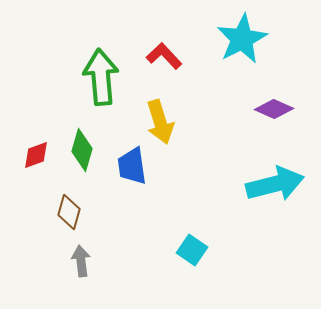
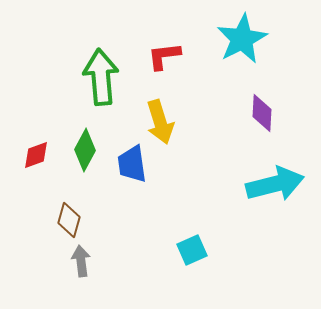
red L-shape: rotated 54 degrees counterclockwise
purple diamond: moved 12 px left, 4 px down; rotated 69 degrees clockwise
green diamond: moved 3 px right; rotated 12 degrees clockwise
blue trapezoid: moved 2 px up
brown diamond: moved 8 px down
cyan square: rotated 32 degrees clockwise
